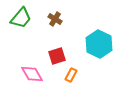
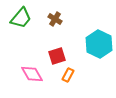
orange rectangle: moved 3 px left
